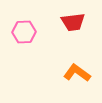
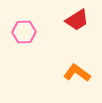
red trapezoid: moved 4 px right, 2 px up; rotated 25 degrees counterclockwise
